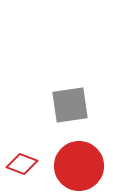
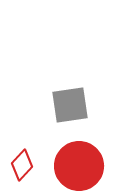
red diamond: moved 1 px down; rotated 68 degrees counterclockwise
